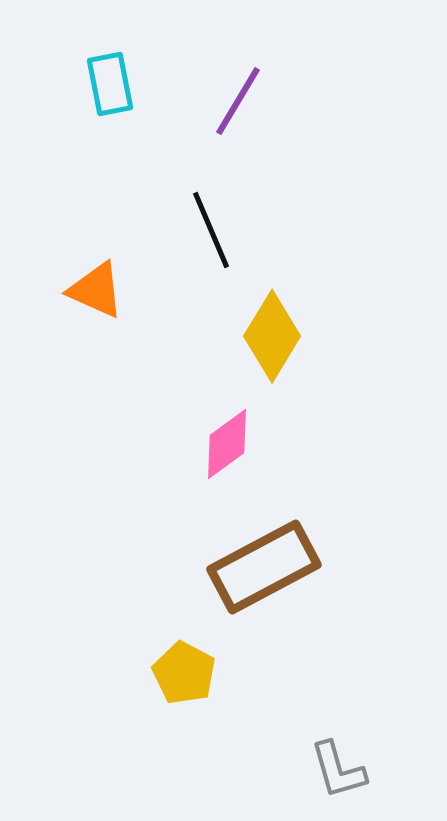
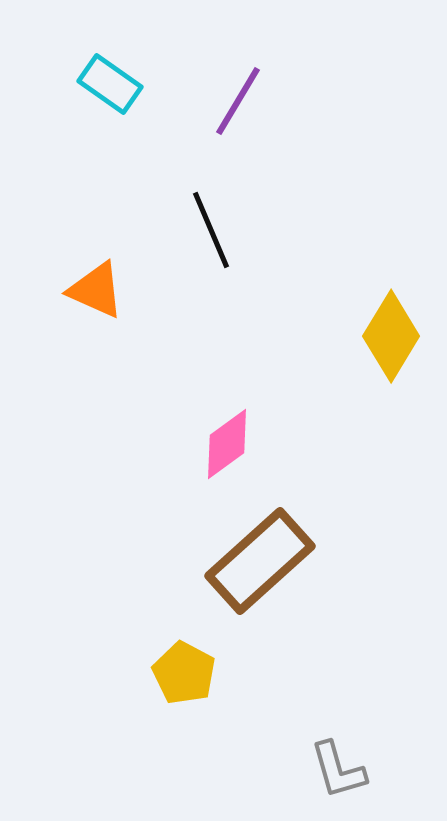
cyan rectangle: rotated 44 degrees counterclockwise
yellow diamond: moved 119 px right
brown rectangle: moved 4 px left, 6 px up; rotated 14 degrees counterclockwise
